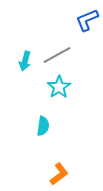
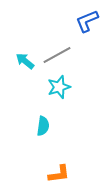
blue L-shape: moved 1 px down
cyan arrow: rotated 114 degrees clockwise
cyan star: rotated 15 degrees clockwise
orange L-shape: rotated 30 degrees clockwise
